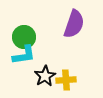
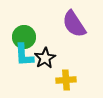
purple semicircle: rotated 128 degrees clockwise
cyan L-shape: rotated 95 degrees clockwise
black star: moved 18 px up
